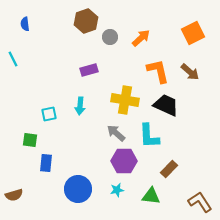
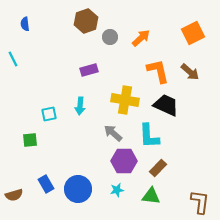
gray arrow: moved 3 px left
green square: rotated 14 degrees counterclockwise
blue rectangle: moved 21 px down; rotated 36 degrees counterclockwise
brown rectangle: moved 11 px left, 1 px up
brown L-shape: rotated 40 degrees clockwise
